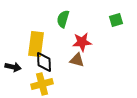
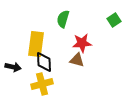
green square: moved 2 px left; rotated 16 degrees counterclockwise
red star: moved 1 px down
